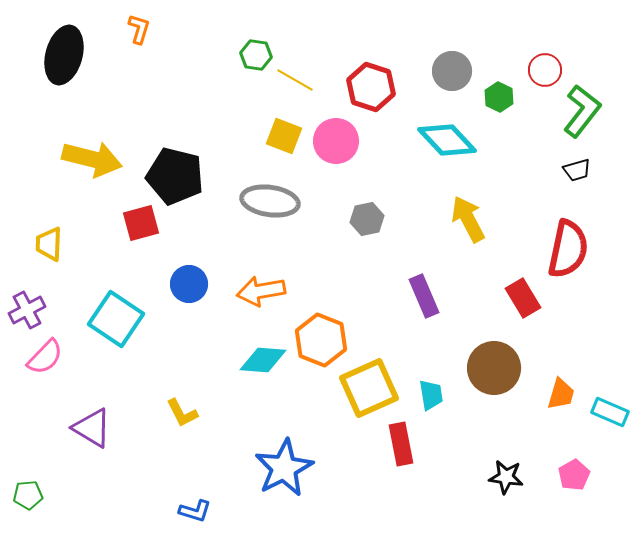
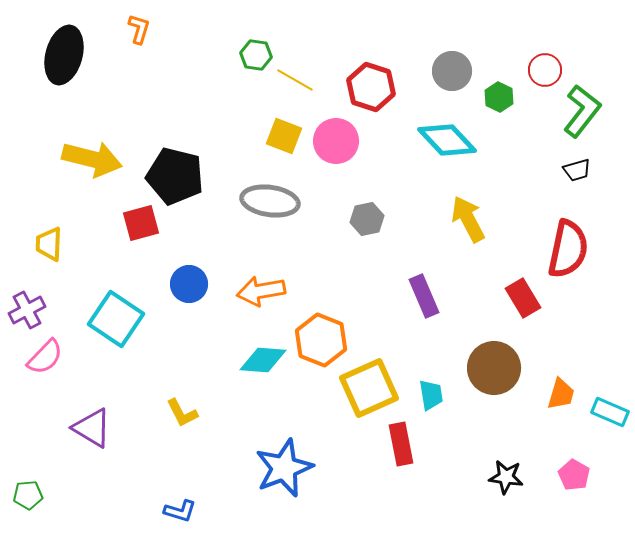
blue star at (284, 468): rotated 6 degrees clockwise
pink pentagon at (574, 475): rotated 12 degrees counterclockwise
blue L-shape at (195, 511): moved 15 px left
